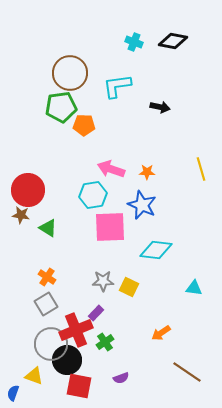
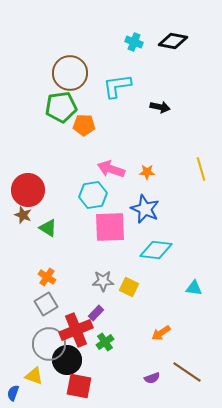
blue star: moved 3 px right, 4 px down
brown star: moved 2 px right; rotated 12 degrees clockwise
gray circle: moved 2 px left
purple semicircle: moved 31 px right
